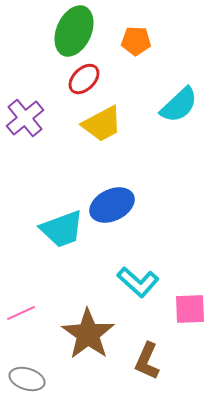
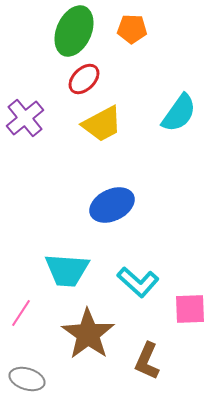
orange pentagon: moved 4 px left, 12 px up
cyan semicircle: moved 8 px down; rotated 12 degrees counterclockwise
cyan trapezoid: moved 5 px right, 41 px down; rotated 24 degrees clockwise
pink line: rotated 32 degrees counterclockwise
